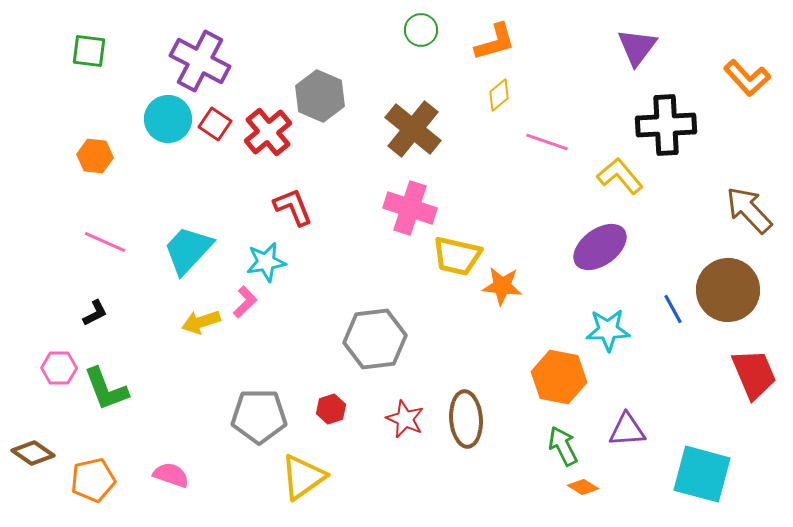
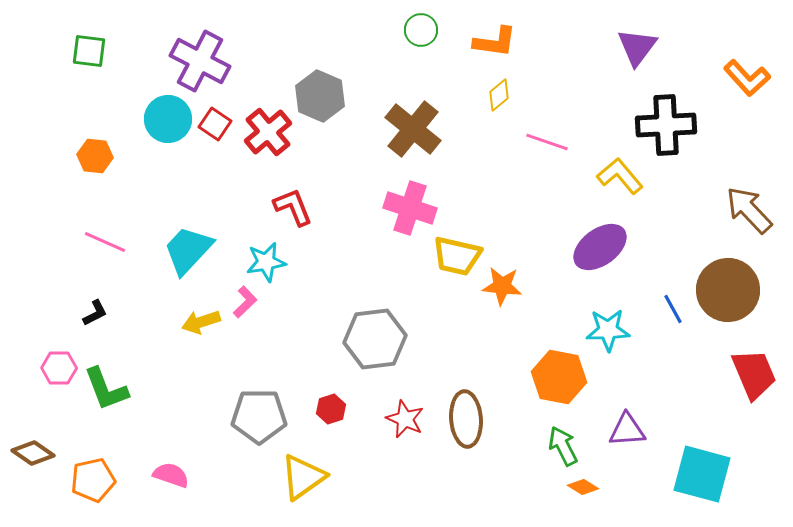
orange L-shape at (495, 42): rotated 24 degrees clockwise
